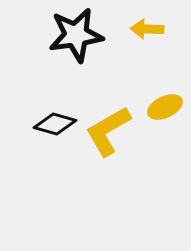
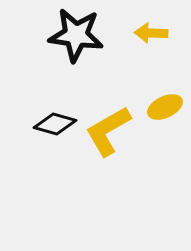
yellow arrow: moved 4 px right, 4 px down
black star: rotated 16 degrees clockwise
